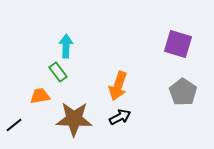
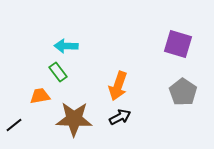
cyan arrow: rotated 90 degrees counterclockwise
